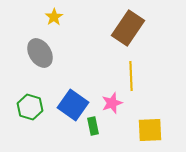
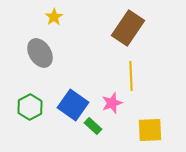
green hexagon: rotated 15 degrees clockwise
green rectangle: rotated 36 degrees counterclockwise
